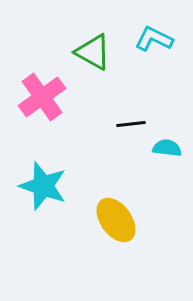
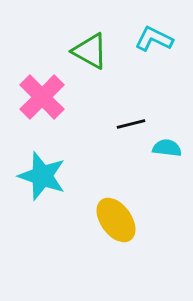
green triangle: moved 3 px left, 1 px up
pink cross: rotated 9 degrees counterclockwise
black line: rotated 8 degrees counterclockwise
cyan star: moved 1 px left, 10 px up
